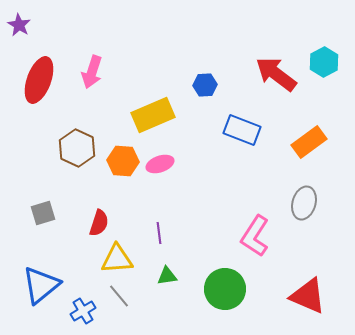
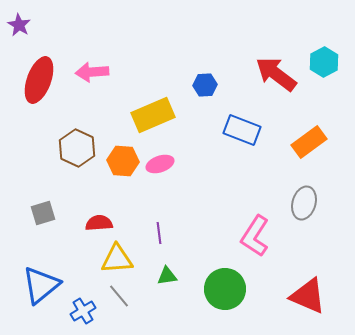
pink arrow: rotated 68 degrees clockwise
red semicircle: rotated 112 degrees counterclockwise
